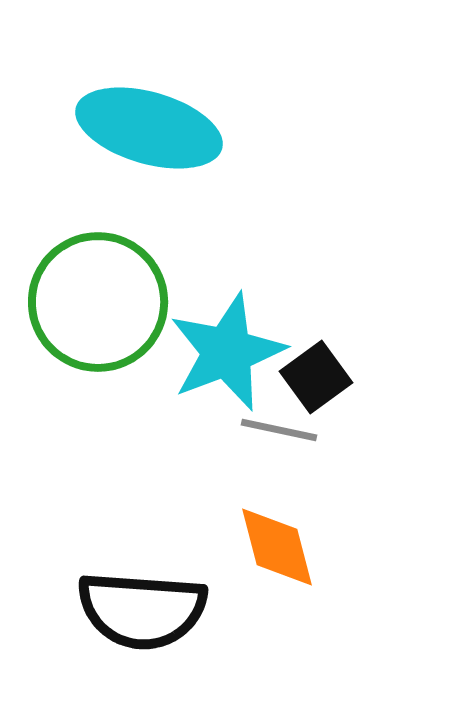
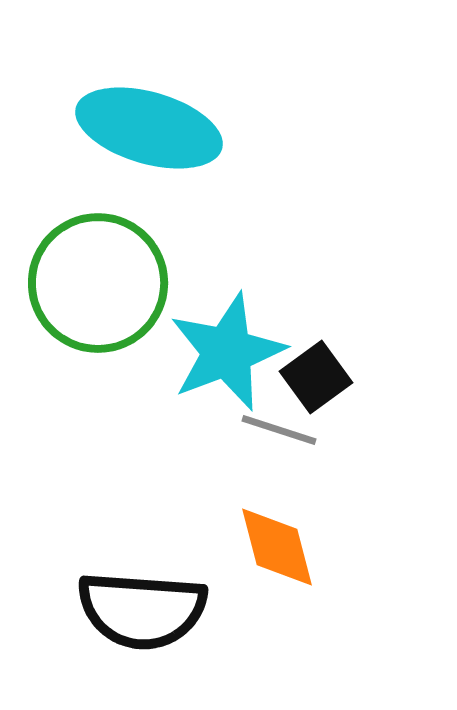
green circle: moved 19 px up
gray line: rotated 6 degrees clockwise
